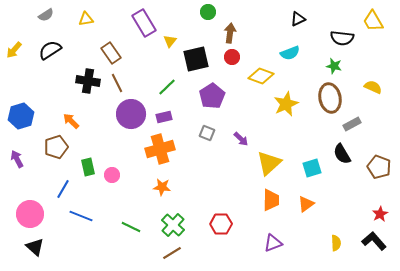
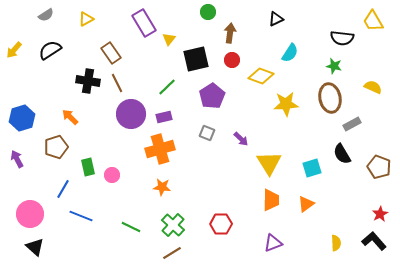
yellow triangle at (86, 19): rotated 21 degrees counterclockwise
black triangle at (298, 19): moved 22 px left
yellow triangle at (170, 41): moved 1 px left, 2 px up
cyan semicircle at (290, 53): rotated 36 degrees counterclockwise
red circle at (232, 57): moved 3 px down
yellow star at (286, 104): rotated 20 degrees clockwise
blue hexagon at (21, 116): moved 1 px right, 2 px down
orange arrow at (71, 121): moved 1 px left, 4 px up
yellow triangle at (269, 163): rotated 20 degrees counterclockwise
